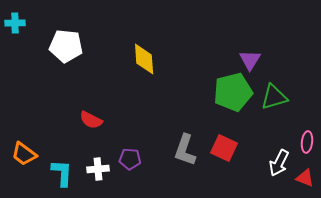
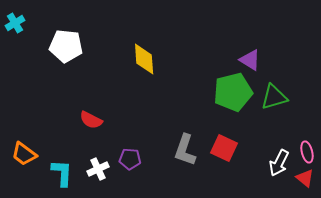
cyan cross: rotated 30 degrees counterclockwise
purple triangle: rotated 30 degrees counterclockwise
pink ellipse: moved 10 px down; rotated 20 degrees counterclockwise
white cross: rotated 20 degrees counterclockwise
red triangle: rotated 18 degrees clockwise
